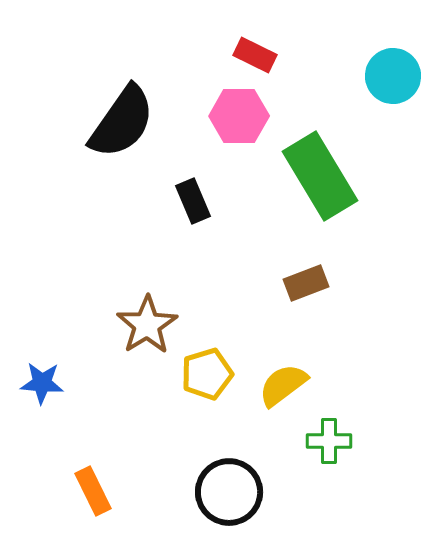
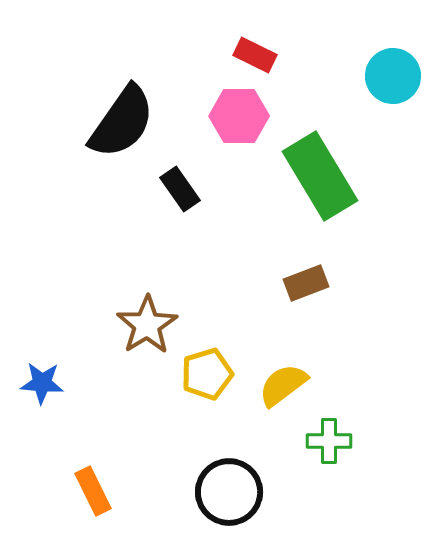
black rectangle: moved 13 px left, 12 px up; rotated 12 degrees counterclockwise
